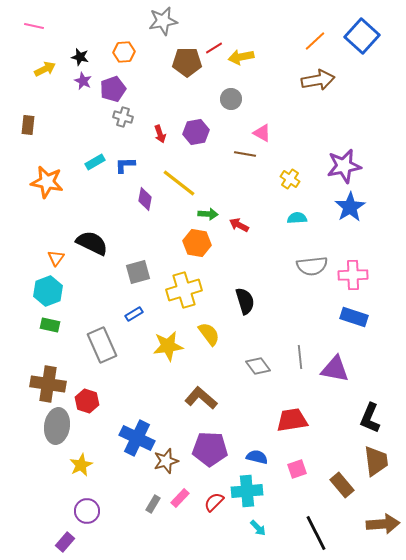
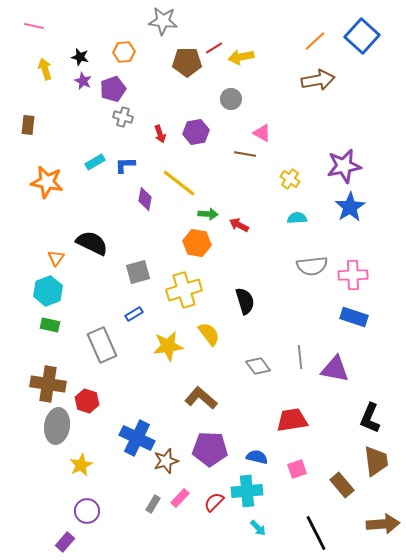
gray star at (163, 21): rotated 16 degrees clockwise
yellow arrow at (45, 69): rotated 80 degrees counterclockwise
